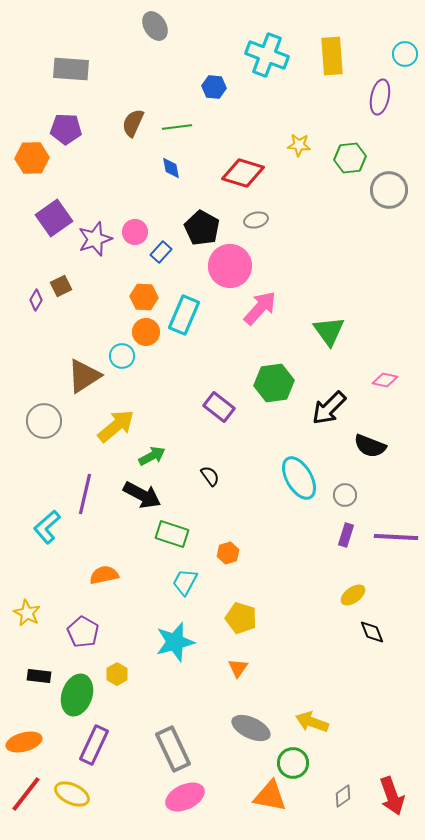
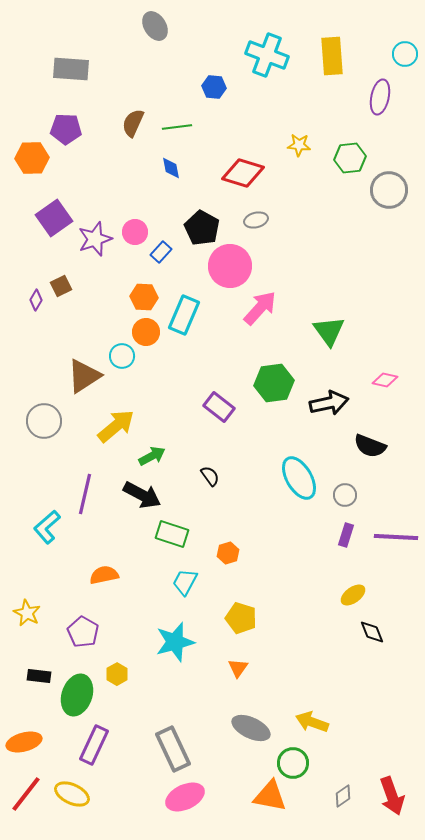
black arrow at (329, 408): moved 5 px up; rotated 147 degrees counterclockwise
